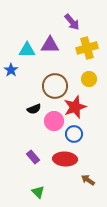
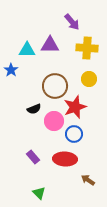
yellow cross: rotated 20 degrees clockwise
green triangle: moved 1 px right, 1 px down
